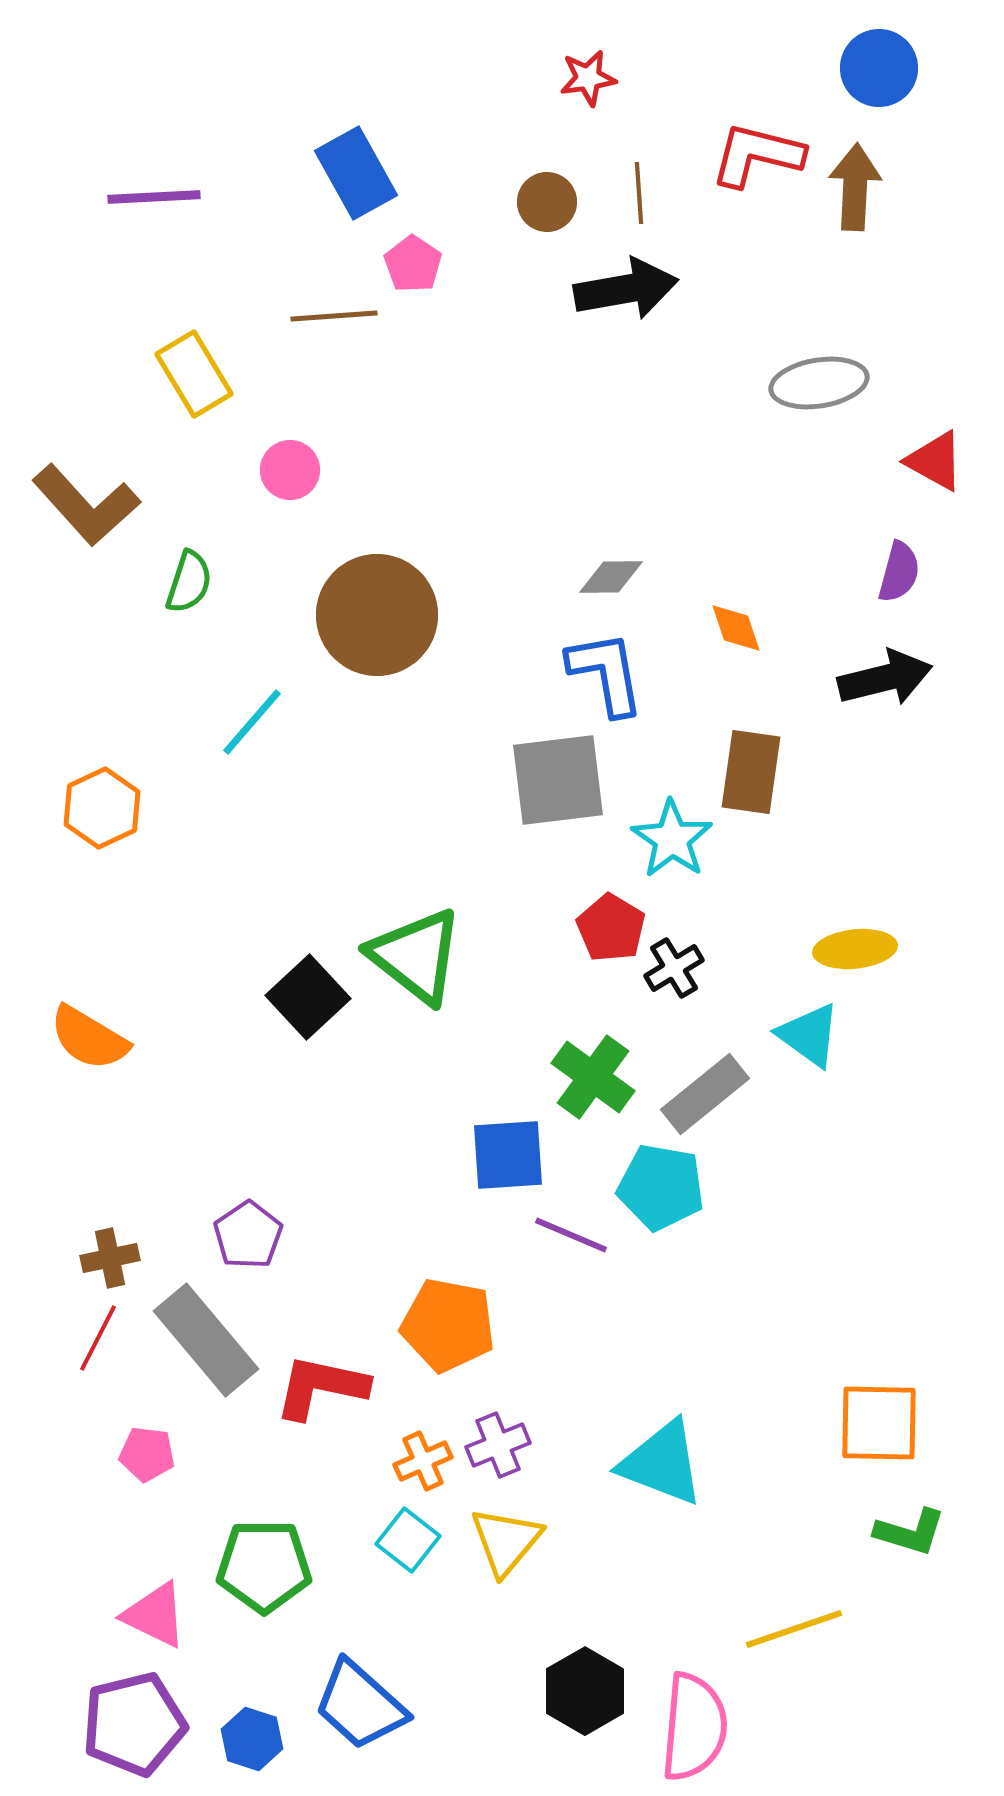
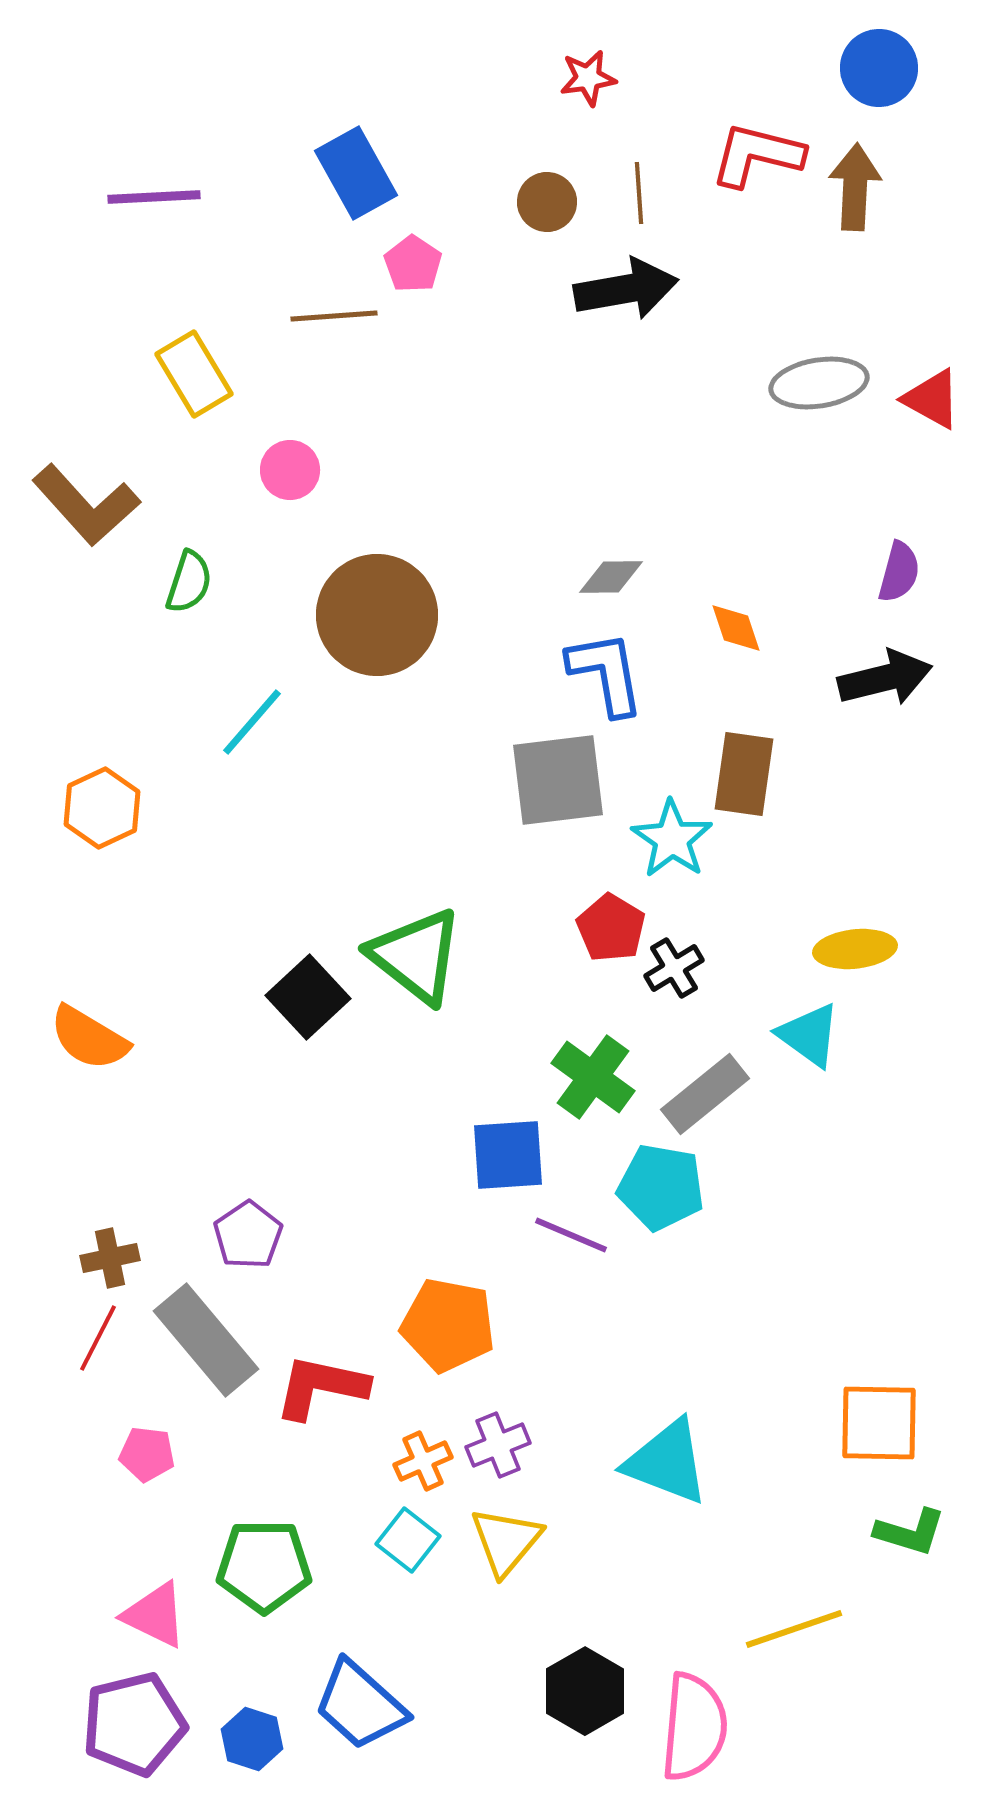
red triangle at (935, 461): moved 3 px left, 62 px up
brown rectangle at (751, 772): moved 7 px left, 2 px down
cyan triangle at (662, 1463): moved 5 px right, 1 px up
